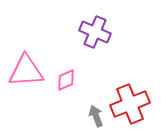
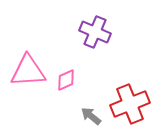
pink triangle: moved 2 px right
gray arrow: moved 5 px left; rotated 30 degrees counterclockwise
